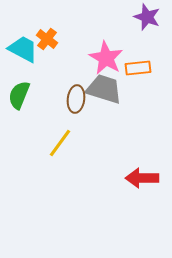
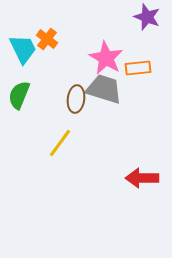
cyan trapezoid: rotated 36 degrees clockwise
